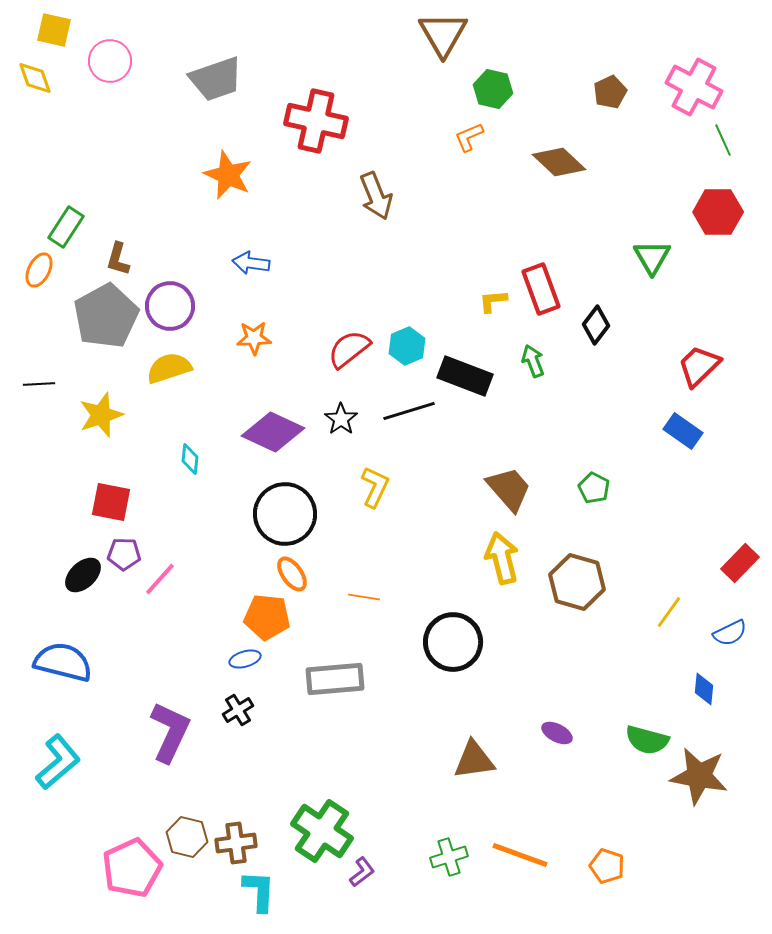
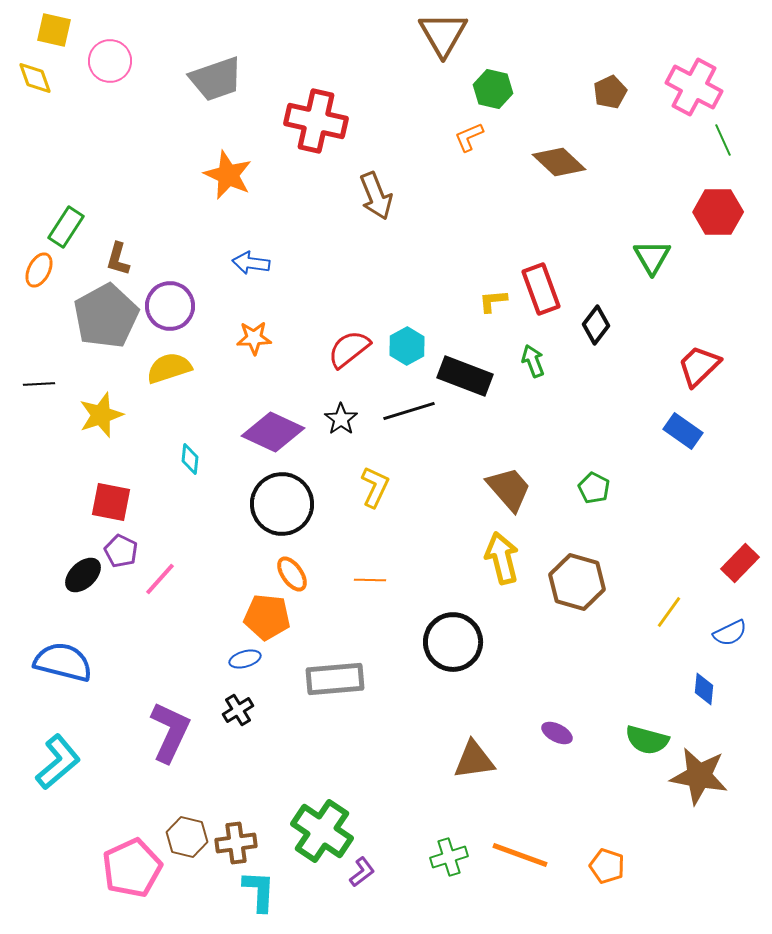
cyan hexagon at (407, 346): rotated 6 degrees counterclockwise
black circle at (285, 514): moved 3 px left, 10 px up
purple pentagon at (124, 554): moved 3 px left, 3 px up; rotated 24 degrees clockwise
orange line at (364, 597): moved 6 px right, 17 px up; rotated 8 degrees counterclockwise
